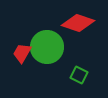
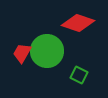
green circle: moved 4 px down
